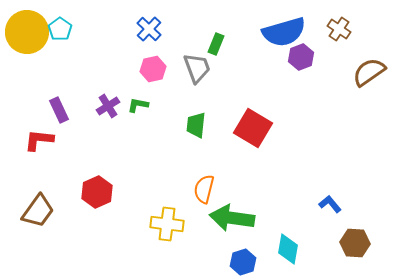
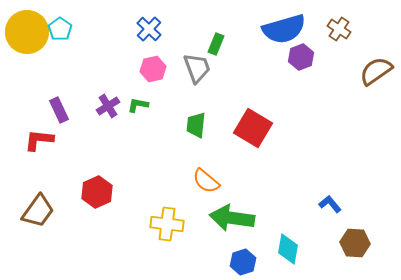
blue semicircle: moved 3 px up
brown semicircle: moved 7 px right, 1 px up
orange semicircle: moved 2 px right, 8 px up; rotated 64 degrees counterclockwise
